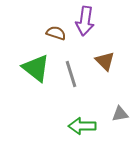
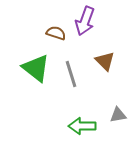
purple arrow: rotated 12 degrees clockwise
gray triangle: moved 2 px left, 1 px down
